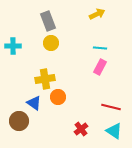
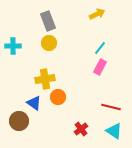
yellow circle: moved 2 px left
cyan line: rotated 56 degrees counterclockwise
